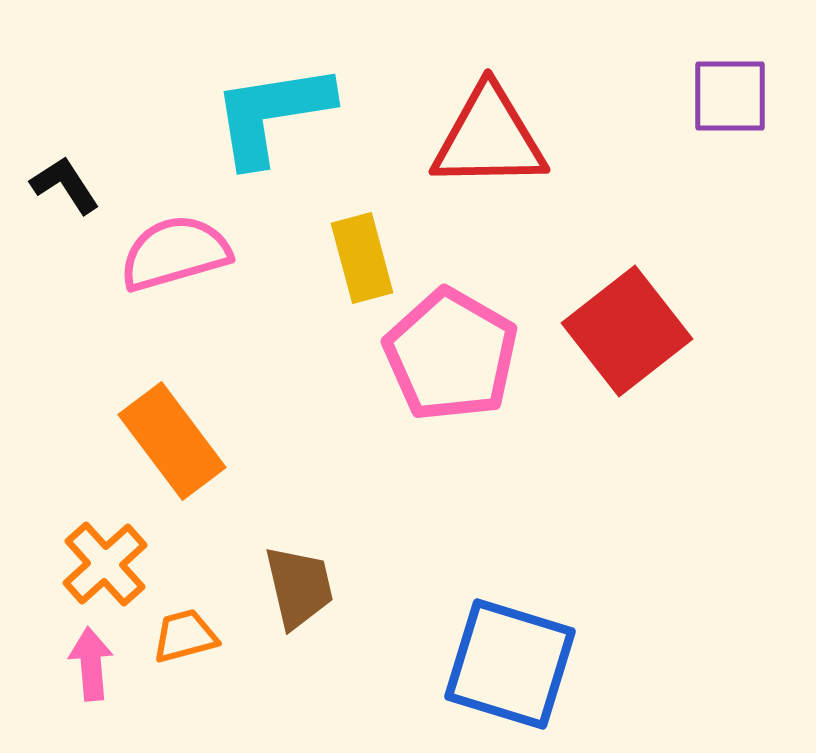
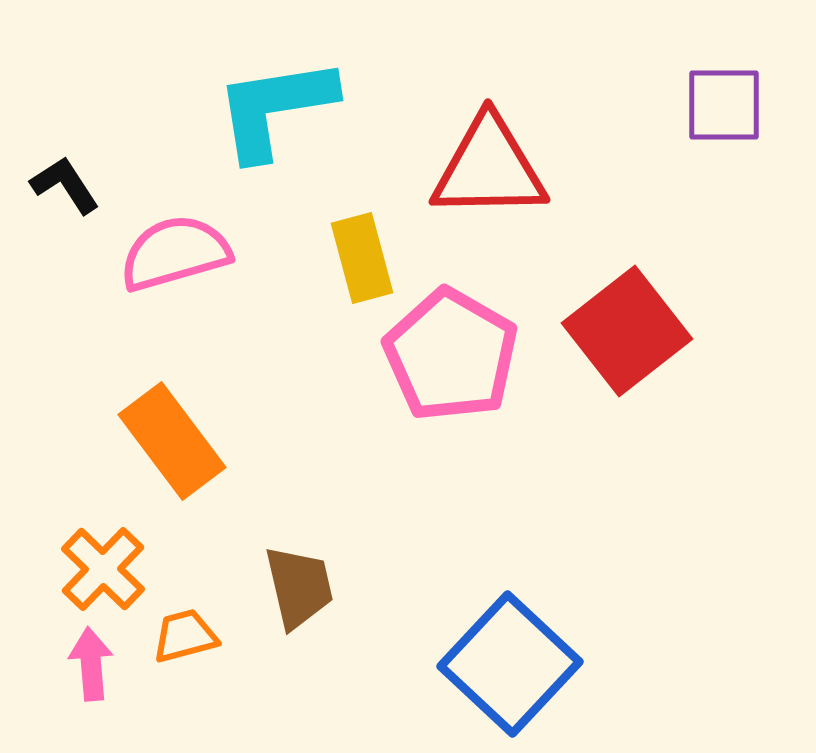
purple square: moved 6 px left, 9 px down
cyan L-shape: moved 3 px right, 6 px up
red triangle: moved 30 px down
orange cross: moved 2 px left, 5 px down; rotated 4 degrees counterclockwise
blue square: rotated 26 degrees clockwise
